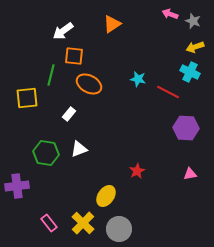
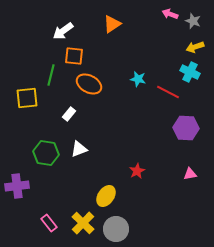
gray circle: moved 3 px left
